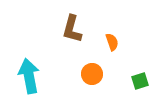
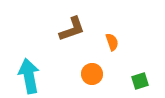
brown L-shape: rotated 124 degrees counterclockwise
